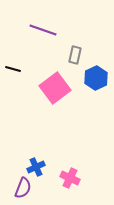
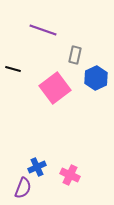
blue cross: moved 1 px right
pink cross: moved 3 px up
